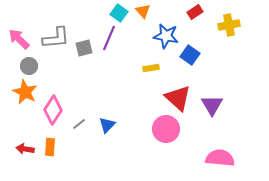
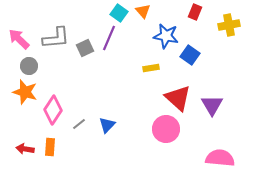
red rectangle: rotated 35 degrees counterclockwise
gray square: moved 1 px right; rotated 12 degrees counterclockwise
orange star: rotated 10 degrees counterclockwise
